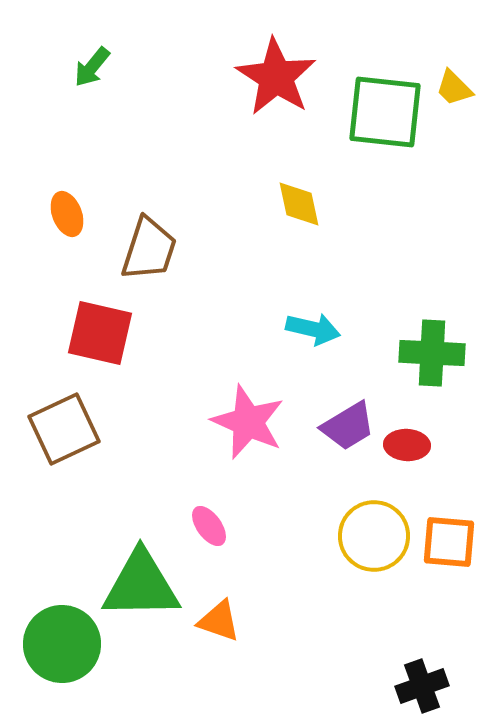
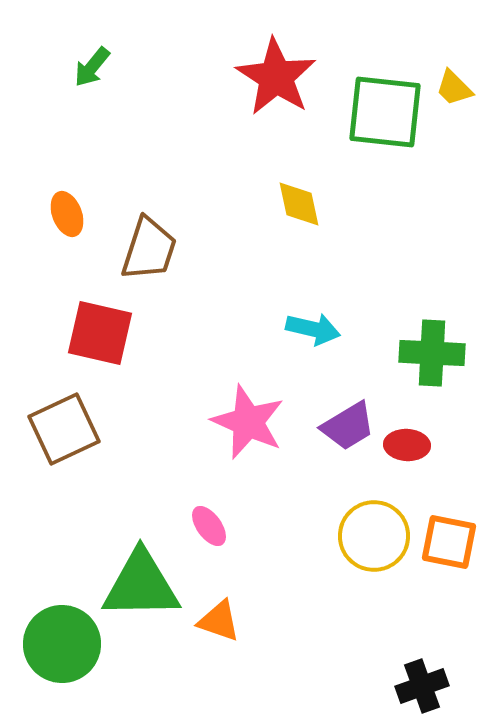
orange square: rotated 6 degrees clockwise
